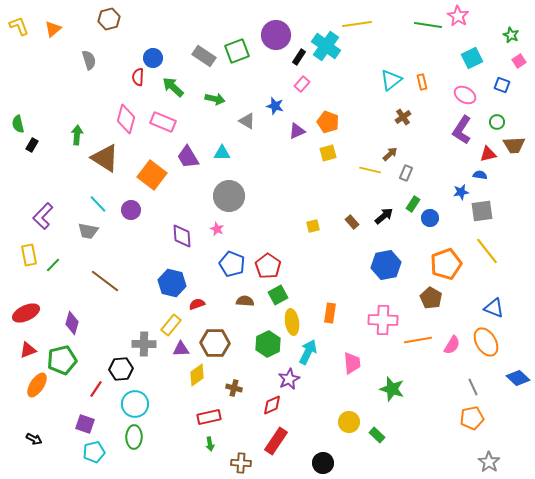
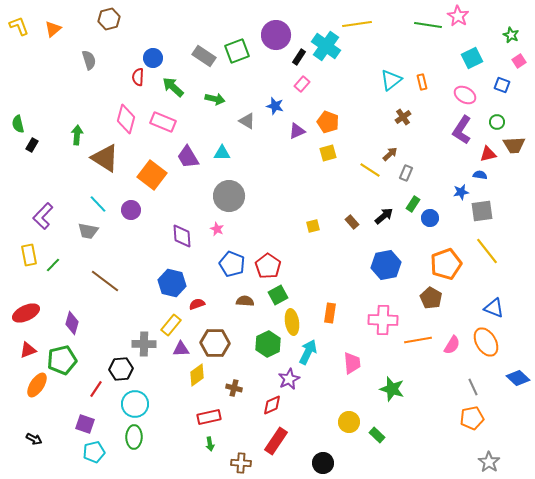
yellow line at (370, 170): rotated 20 degrees clockwise
